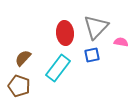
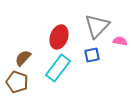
gray triangle: moved 1 px right, 1 px up
red ellipse: moved 6 px left, 4 px down; rotated 25 degrees clockwise
pink semicircle: moved 1 px left, 1 px up
brown pentagon: moved 2 px left, 4 px up
